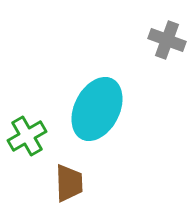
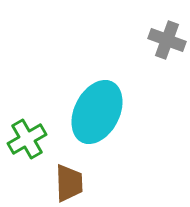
cyan ellipse: moved 3 px down
green cross: moved 3 px down
